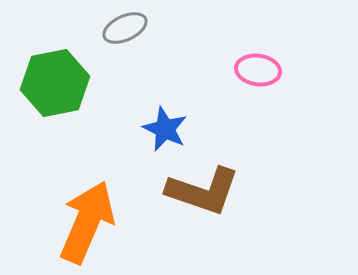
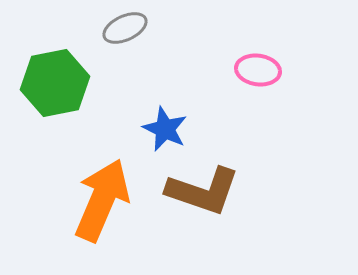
orange arrow: moved 15 px right, 22 px up
